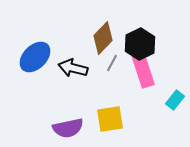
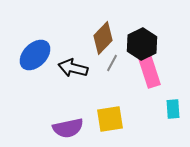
black hexagon: moved 2 px right
blue ellipse: moved 2 px up
pink rectangle: moved 6 px right
cyan rectangle: moved 2 px left, 9 px down; rotated 42 degrees counterclockwise
